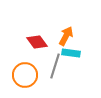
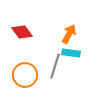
orange arrow: moved 3 px right, 2 px up
red diamond: moved 15 px left, 10 px up
